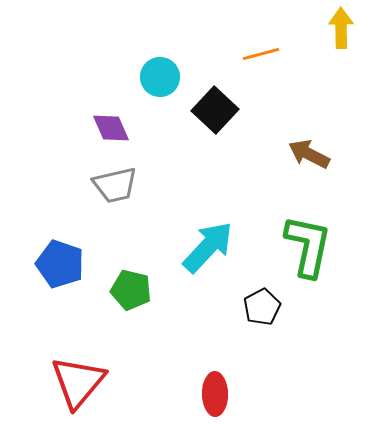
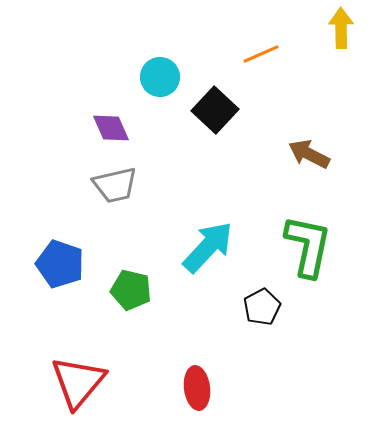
orange line: rotated 9 degrees counterclockwise
red ellipse: moved 18 px left, 6 px up; rotated 6 degrees counterclockwise
